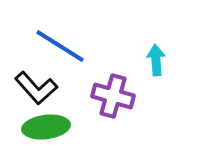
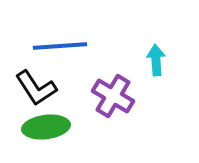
blue line: rotated 36 degrees counterclockwise
black L-shape: rotated 9 degrees clockwise
purple cross: rotated 15 degrees clockwise
